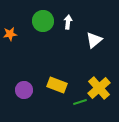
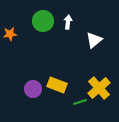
purple circle: moved 9 px right, 1 px up
